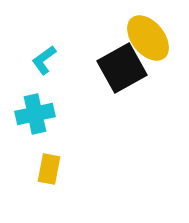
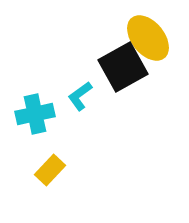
cyan L-shape: moved 36 px right, 36 px down
black square: moved 1 px right, 1 px up
yellow rectangle: moved 1 px right, 1 px down; rotated 32 degrees clockwise
